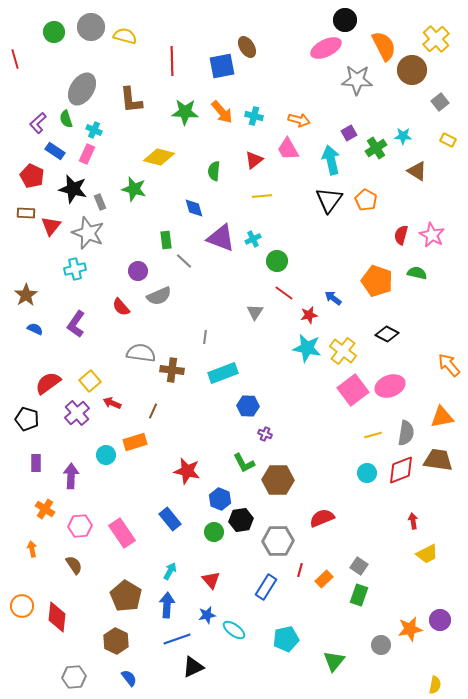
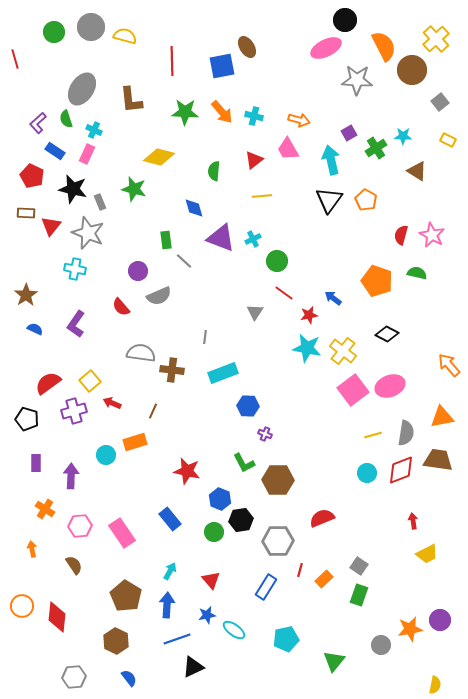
cyan cross at (75, 269): rotated 25 degrees clockwise
purple cross at (77, 413): moved 3 px left, 2 px up; rotated 25 degrees clockwise
